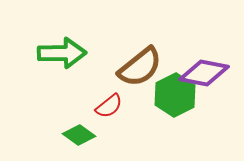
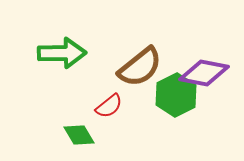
green hexagon: moved 1 px right
green diamond: rotated 24 degrees clockwise
